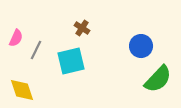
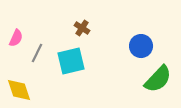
gray line: moved 1 px right, 3 px down
yellow diamond: moved 3 px left
